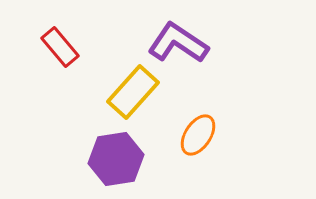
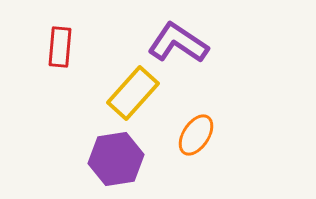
red rectangle: rotated 45 degrees clockwise
yellow rectangle: moved 1 px down
orange ellipse: moved 2 px left
